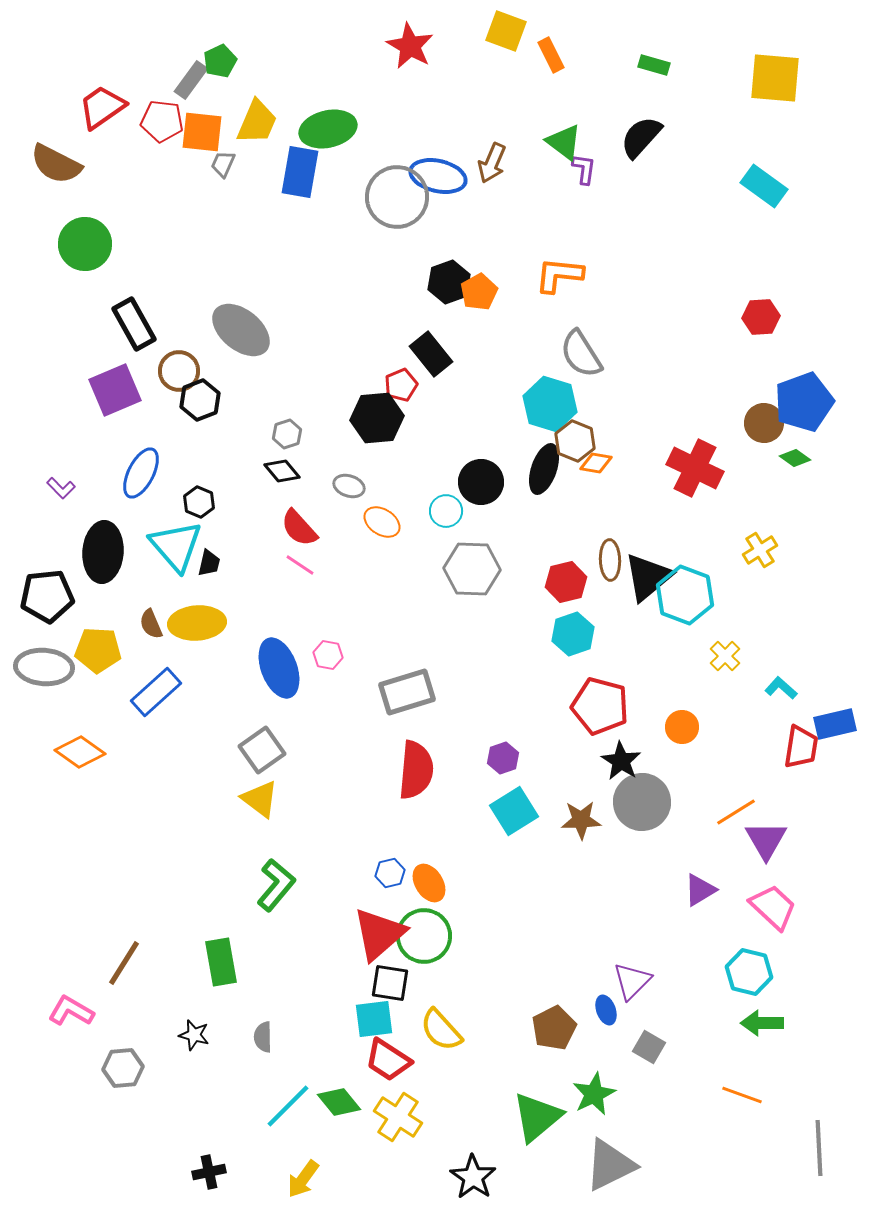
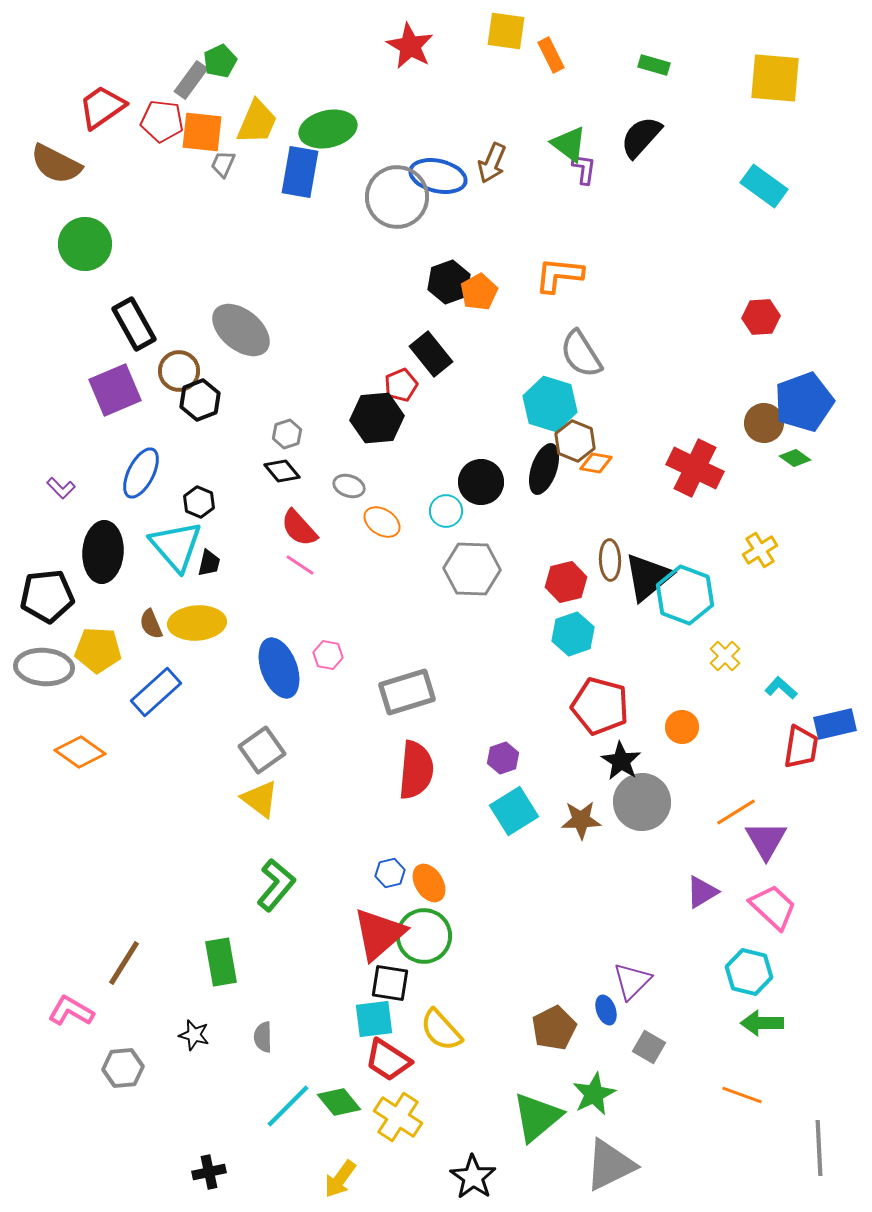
yellow square at (506, 31): rotated 12 degrees counterclockwise
green triangle at (564, 142): moved 5 px right, 2 px down
purple triangle at (700, 890): moved 2 px right, 2 px down
yellow arrow at (303, 1179): moved 37 px right
